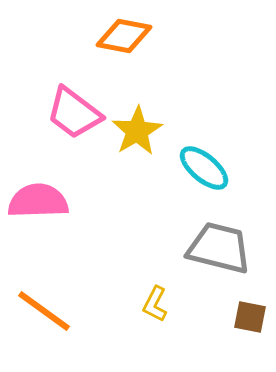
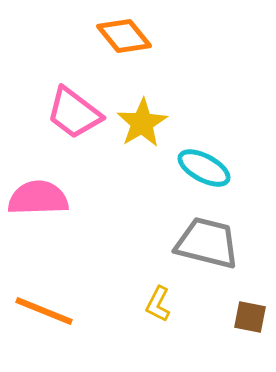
orange diamond: rotated 40 degrees clockwise
yellow star: moved 5 px right, 8 px up
cyan ellipse: rotated 12 degrees counterclockwise
pink semicircle: moved 3 px up
gray trapezoid: moved 12 px left, 5 px up
yellow L-shape: moved 3 px right
orange line: rotated 14 degrees counterclockwise
